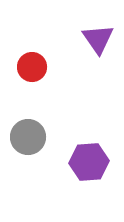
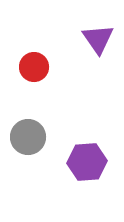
red circle: moved 2 px right
purple hexagon: moved 2 px left
